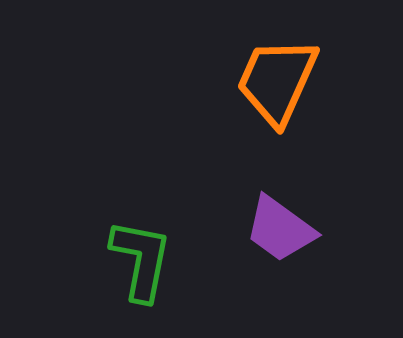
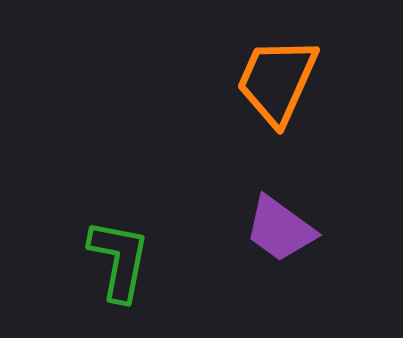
green L-shape: moved 22 px left
